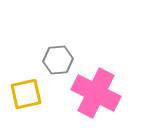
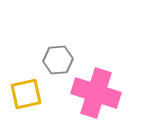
pink cross: rotated 9 degrees counterclockwise
